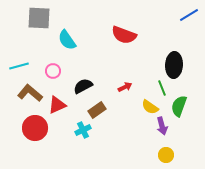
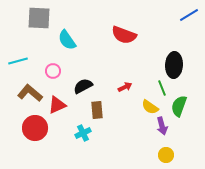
cyan line: moved 1 px left, 5 px up
brown rectangle: rotated 60 degrees counterclockwise
cyan cross: moved 3 px down
